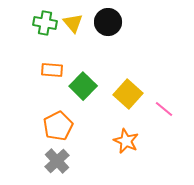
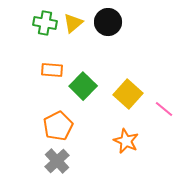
yellow triangle: rotated 30 degrees clockwise
